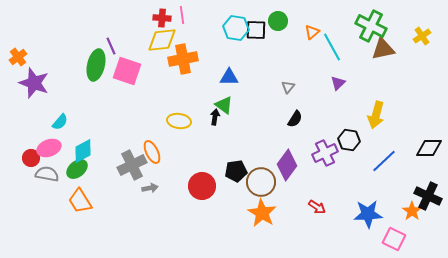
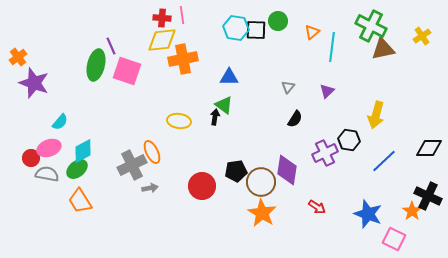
cyan line at (332, 47): rotated 36 degrees clockwise
purple triangle at (338, 83): moved 11 px left, 8 px down
purple diamond at (287, 165): moved 5 px down; rotated 28 degrees counterclockwise
blue star at (368, 214): rotated 24 degrees clockwise
